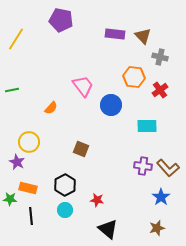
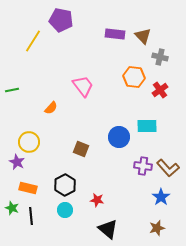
yellow line: moved 17 px right, 2 px down
blue circle: moved 8 px right, 32 px down
green star: moved 2 px right, 9 px down; rotated 16 degrees clockwise
